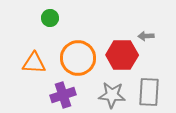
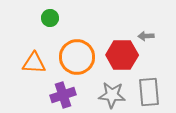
orange circle: moved 1 px left, 1 px up
gray rectangle: rotated 8 degrees counterclockwise
